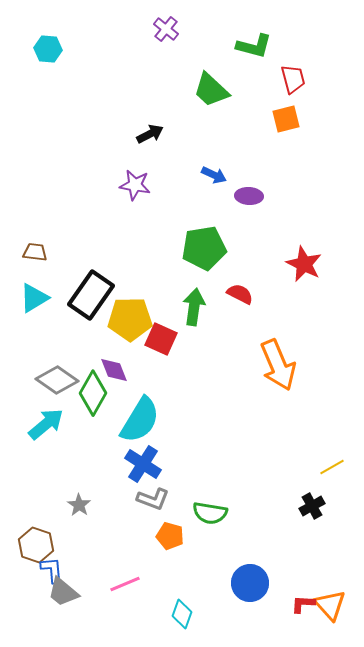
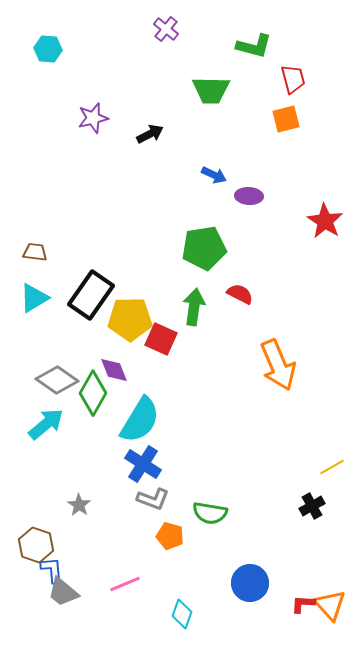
green trapezoid: rotated 42 degrees counterclockwise
purple star: moved 42 px left, 67 px up; rotated 24 degrees counterclockwise
red star: moved 21 px right, 43 px up; rotated 6 degrees clockwise
